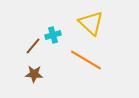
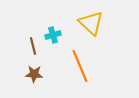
brown line: rotated 54 degrees counterclockwise
orange line: moved 6 px left, 6 px down; rotated 36 degrees clockwise
